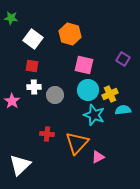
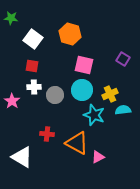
cyan circle: moved 6 px left
orange triangle: rotated 45 degrees counterclockwise
white triangle: moved 2 px right, 8 px up; rotated 45 degrees counterclockwise
